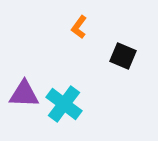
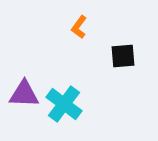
black square: rotated 28 degrees counterclockwise
